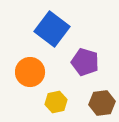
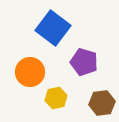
blue square: moved 1 px right, 1 px up
purple pentagon: moved 1 px left
yellow hexagon: moved 4 px up
